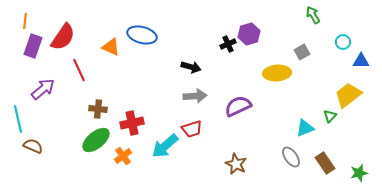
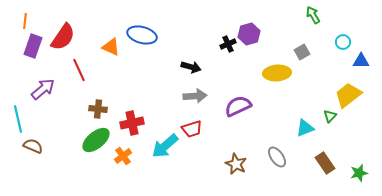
gray ellipse: moved 14 px left
